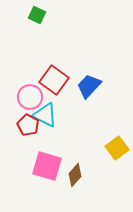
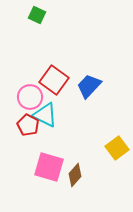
pink square: moved 2 px right, 1 px down
